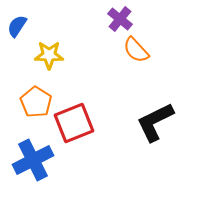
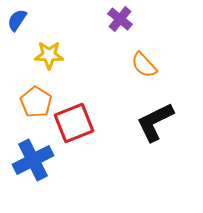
blue semicircle: moved 6 px up
orange semicircle: moved 8 px right, 15 px down
